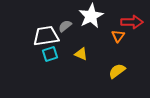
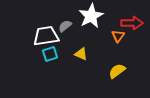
red arrow: moved 1 px down
